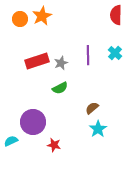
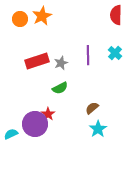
purple circle: moved 2 px right, 2 px down
cyan semicircle: moved 7 px up
red star: moved 6 px left, 31 px up; rotated 24 degrees clockwise
